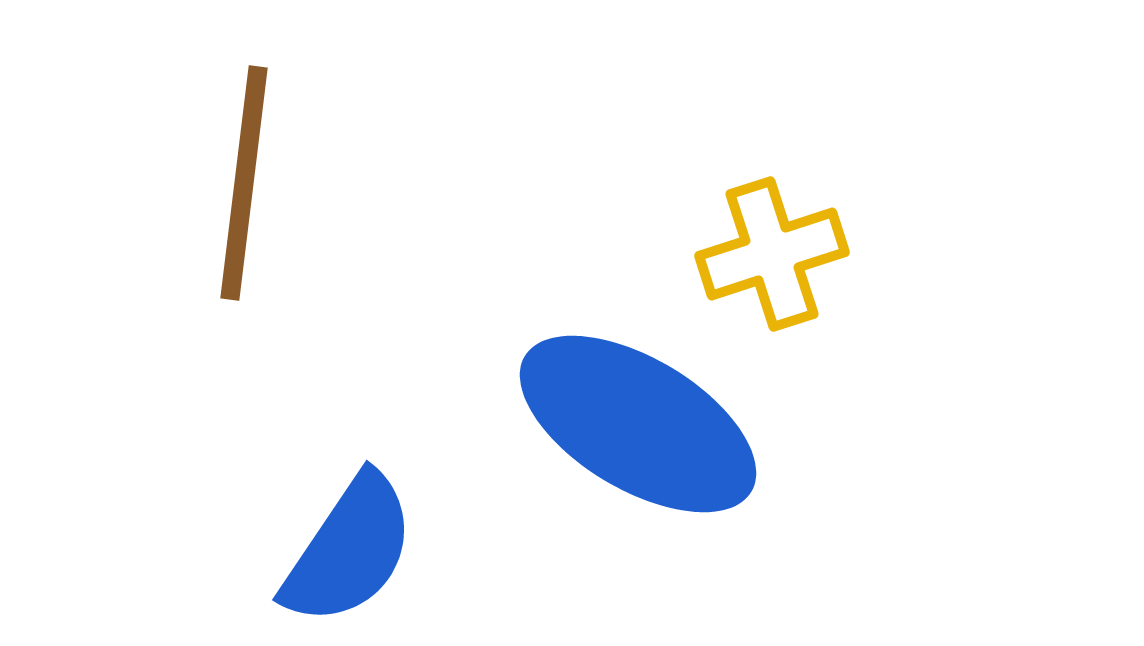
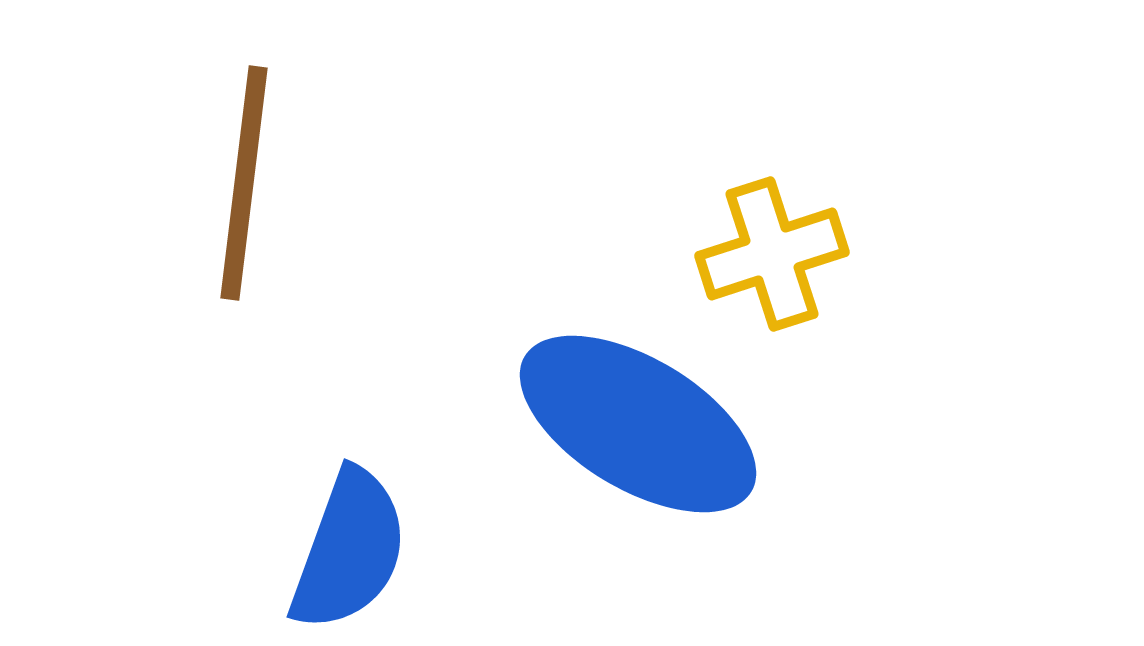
blue semicircle: rotated 14 degrees counterclockwise
